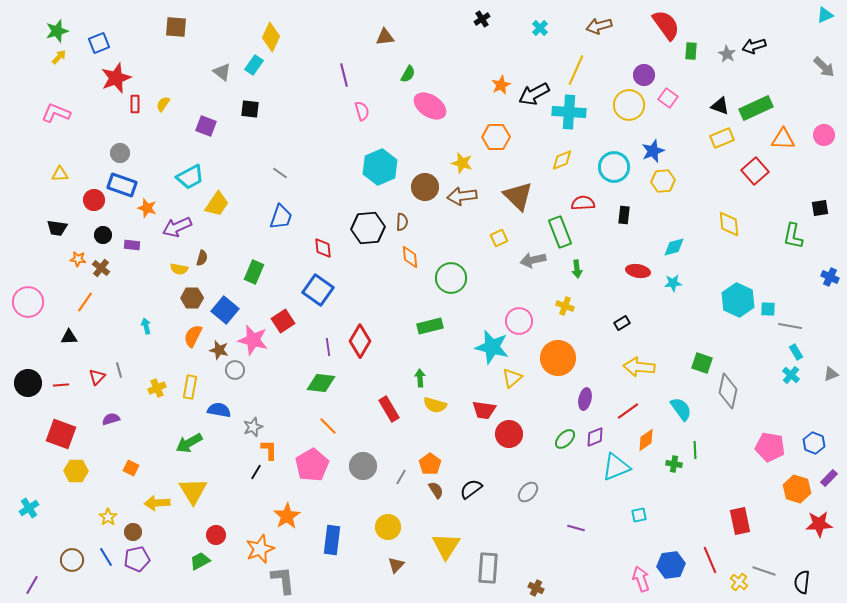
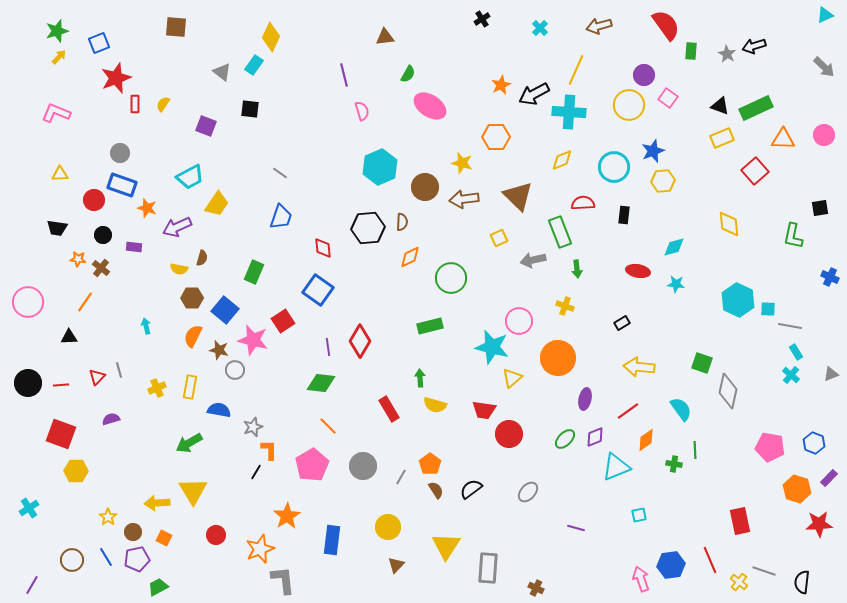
brown arrow at (462, 196): moved 2 px right, 3 px down
purple rectangle at (132, 245): moved 2 px right, 2 px down
orange diamond at (410, 257): rotated 70 degrees clockwise
cyan star at (673, 283): moved 3 px right, 1 px down; rotated 12 degrees clockwise
orange square at (131, 468): moved 33 px right, 70 px down
green trapezoid at (200, 561): moved 42 px left, 26 px down
